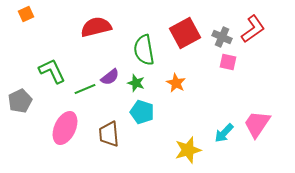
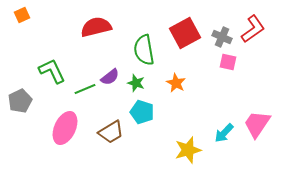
orange square: moved 4 px left, 1 px down
brown trapezoid: moved 2 px right, 2 px up; rotated 116 degrees counterclockwise
